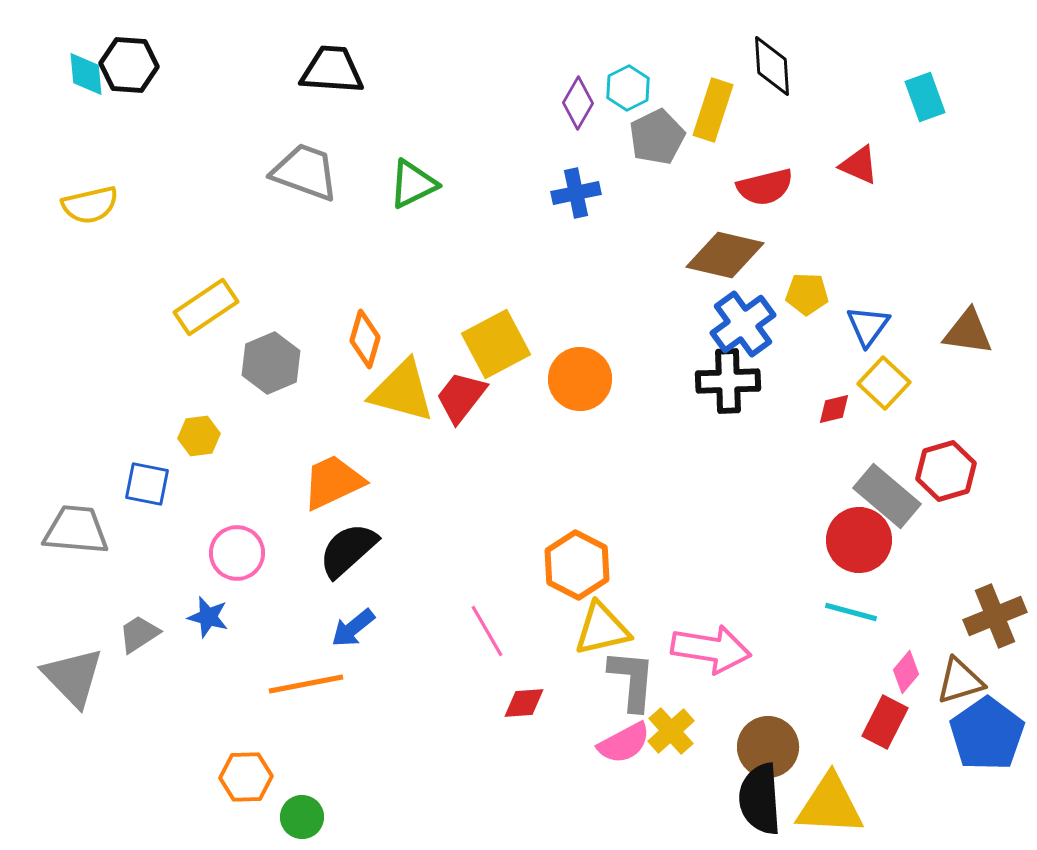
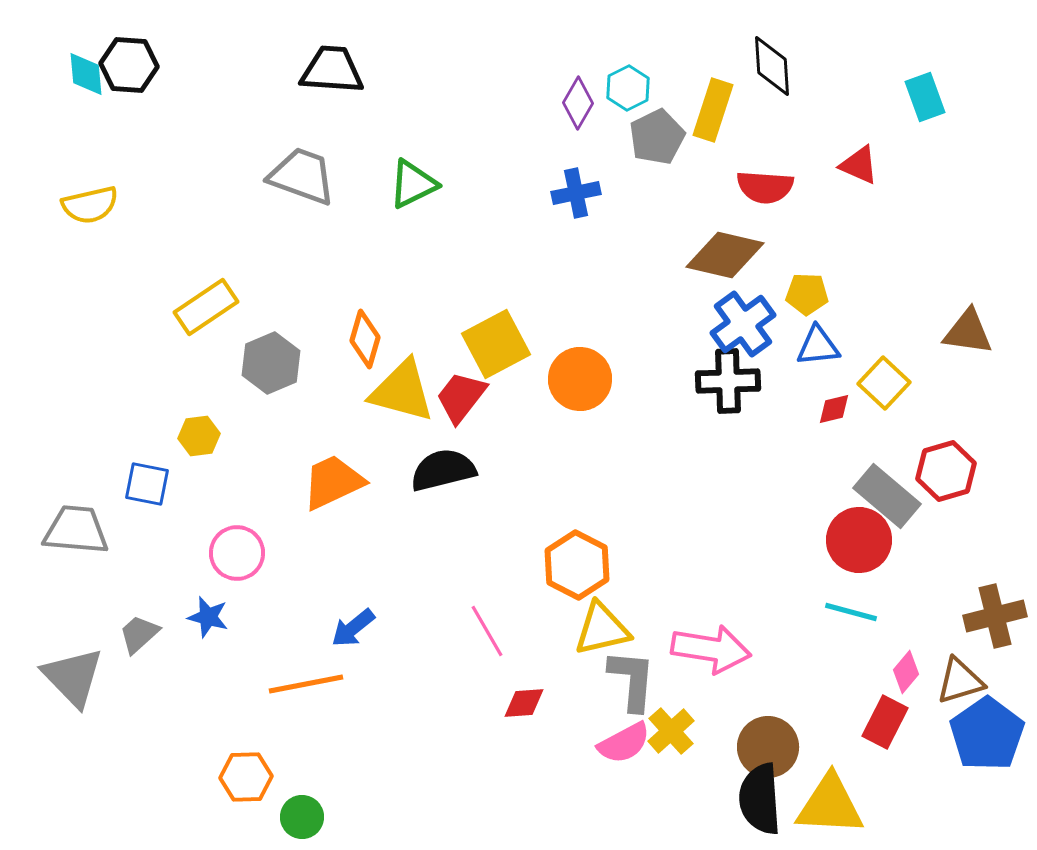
gray trapezoid at (305, 172): moved 3 px left, 4 px down
red semicircle at (765, 187): rotated 18 degrees clockwise
blue triangle at (868, 326): moved 50 px left, 20 px down; rotated 48 degrees clockwise
black semicircle at (348, 550): moved 95 px right, 80 px up; rotated 28 degrees clockwise
brown cross at (995, 616): rotated 8 degrees clockwise
gray trapezoid at (139, 634): rotated 9 degrees counterclockwise
